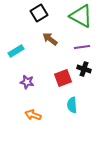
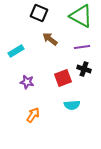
black square: rotated 36 degrees counterclockwise
cyan semicircle: rotated 91 degrees counterclockwise
orange arrow: rotated 105 degrees clockwise
